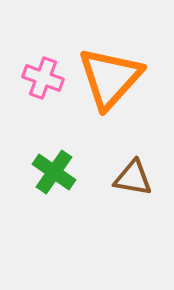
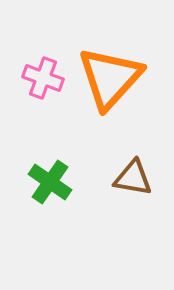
green cross: moved 4 px left, 10 px down
